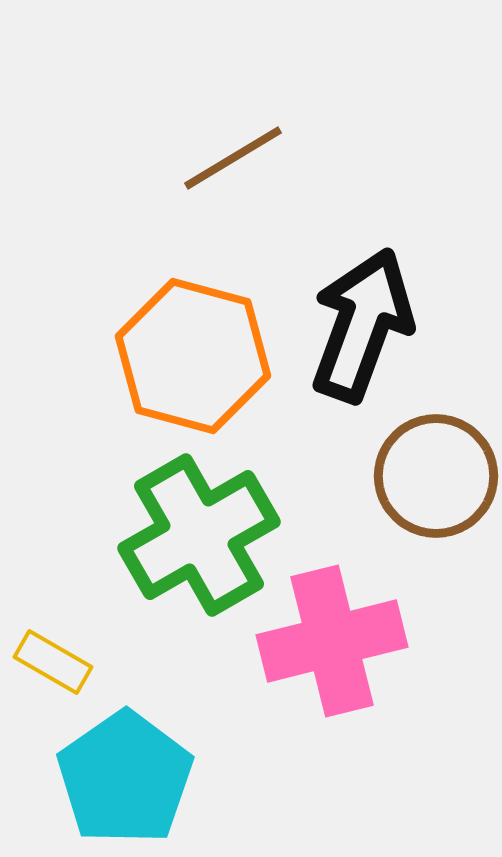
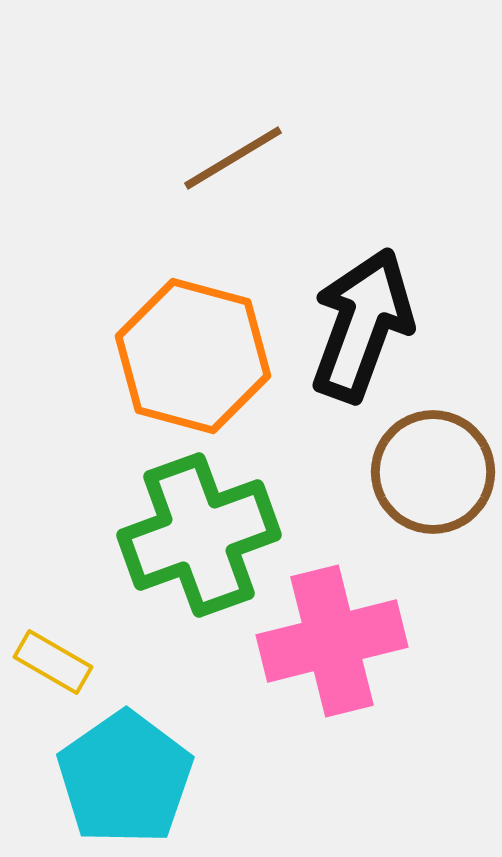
brown circle: moved 3 px left, 4 px up
green cross: rotated 10 degrees clockwise
